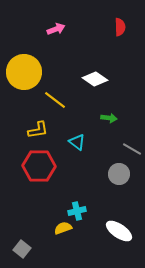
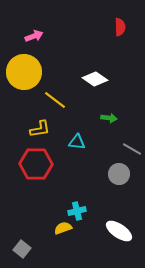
pink arrow: moved 22 px left, 7 px down
yellow L-shape: moved 2 px right, 1 px up
cyan triangle: rotated 30 degrees counterclockwise
red hexagon: moved 3 px left, 2 px up
